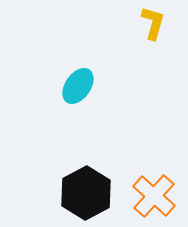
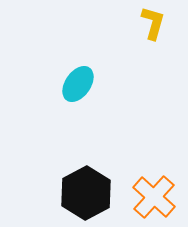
cyan ellipse: moved 2 px up
orange cross: moved 1 px down
